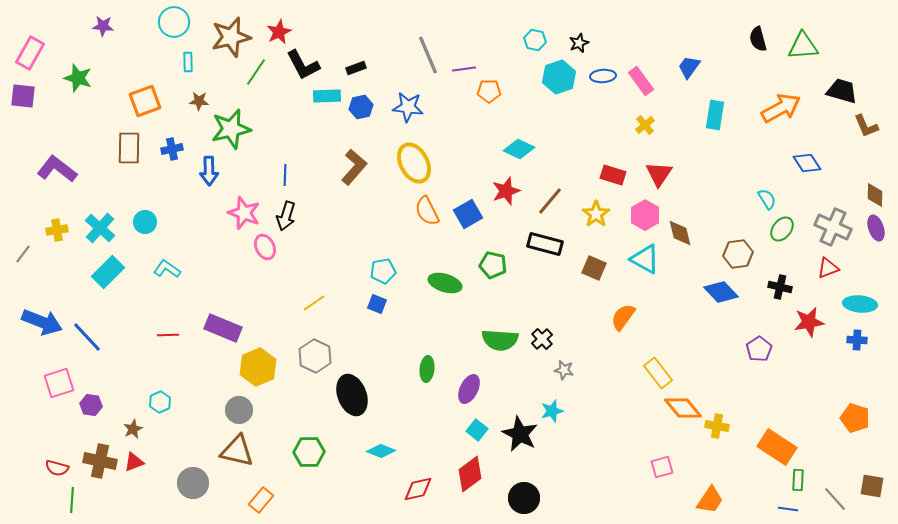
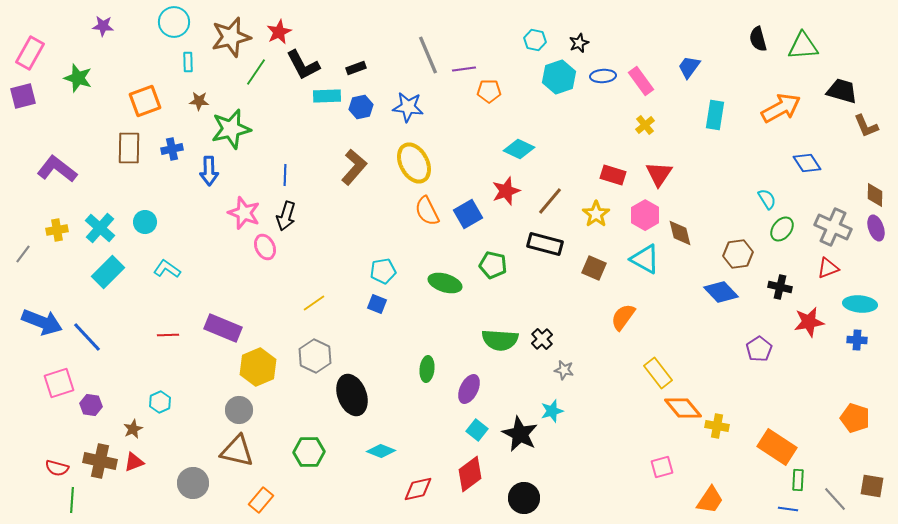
purple square at (23, 96): rotated 20 degrees counterclockwise
